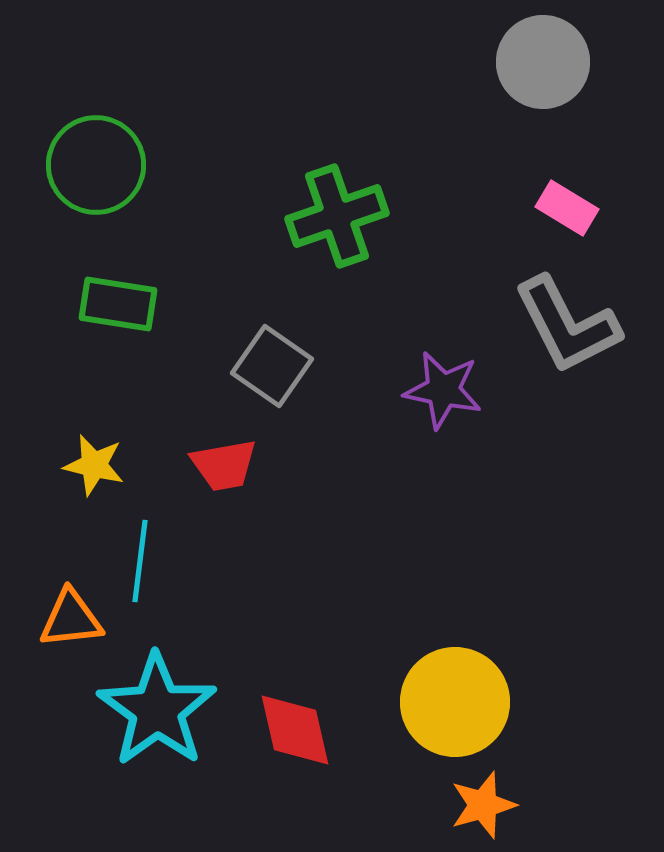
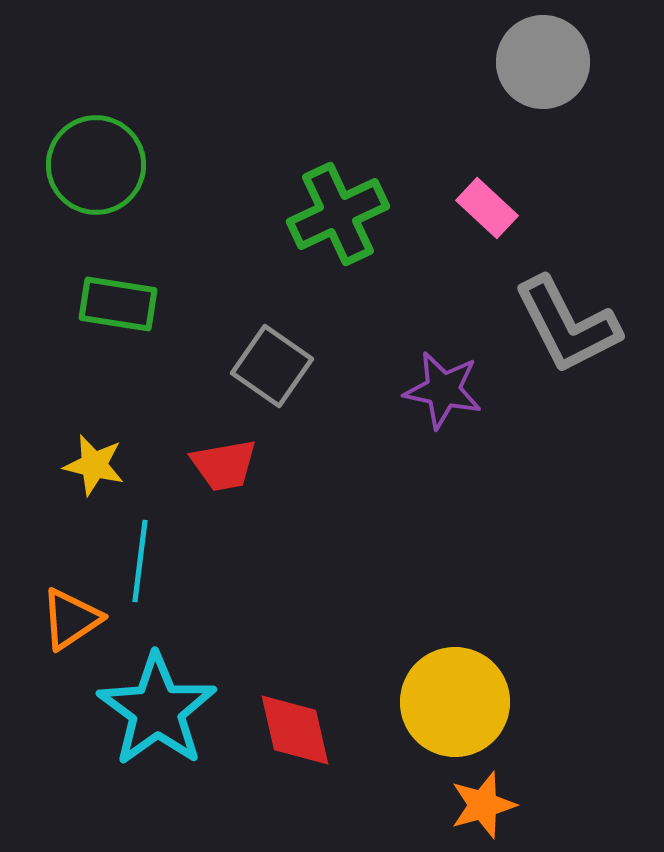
pink rectangle: moved 80 px left; rotated 12 degrees clockwise
green cross: moved 1 px right, 2 px up; rotated 6 degrees counterclockwise
orange triangle: rotated 28 degrees counterclockwise
